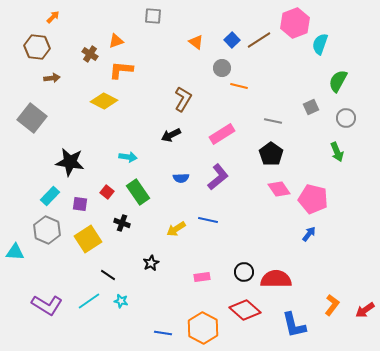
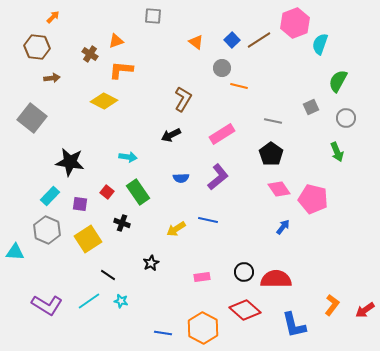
blue arrow at (309, 234): moved 26 px left, 7 px up
